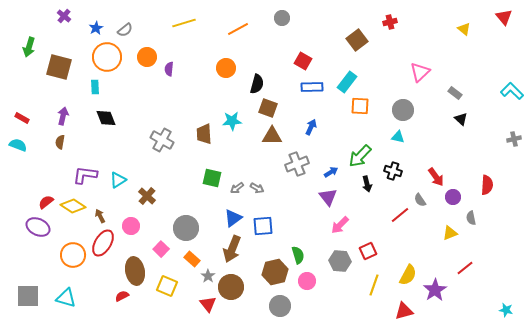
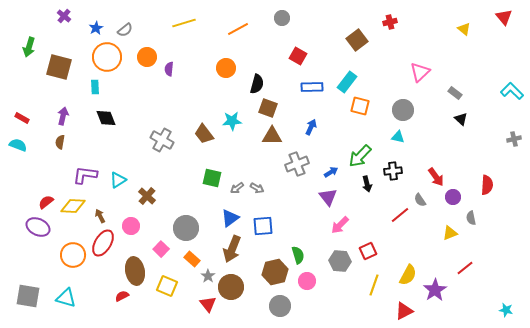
red square at (303, 61): moved 5 px left, 5 px up
orange square at (360, 106): rotated 12 degrees clockwise
brown trapezoid at (204, 134): rotated 35 degrees counterclockwise
black cross at (393, 171): rotated 24 degrees counterclockwise
yellow diamond at (73, 206): rotated 30 degrees counterclockwise
blue triangle at (233, 218): moved 3 px left
gray square at (28, 296): rotated 10 degrees clockwise
red triangle at (404, 311): rotated 12 degrees counterclockwise
